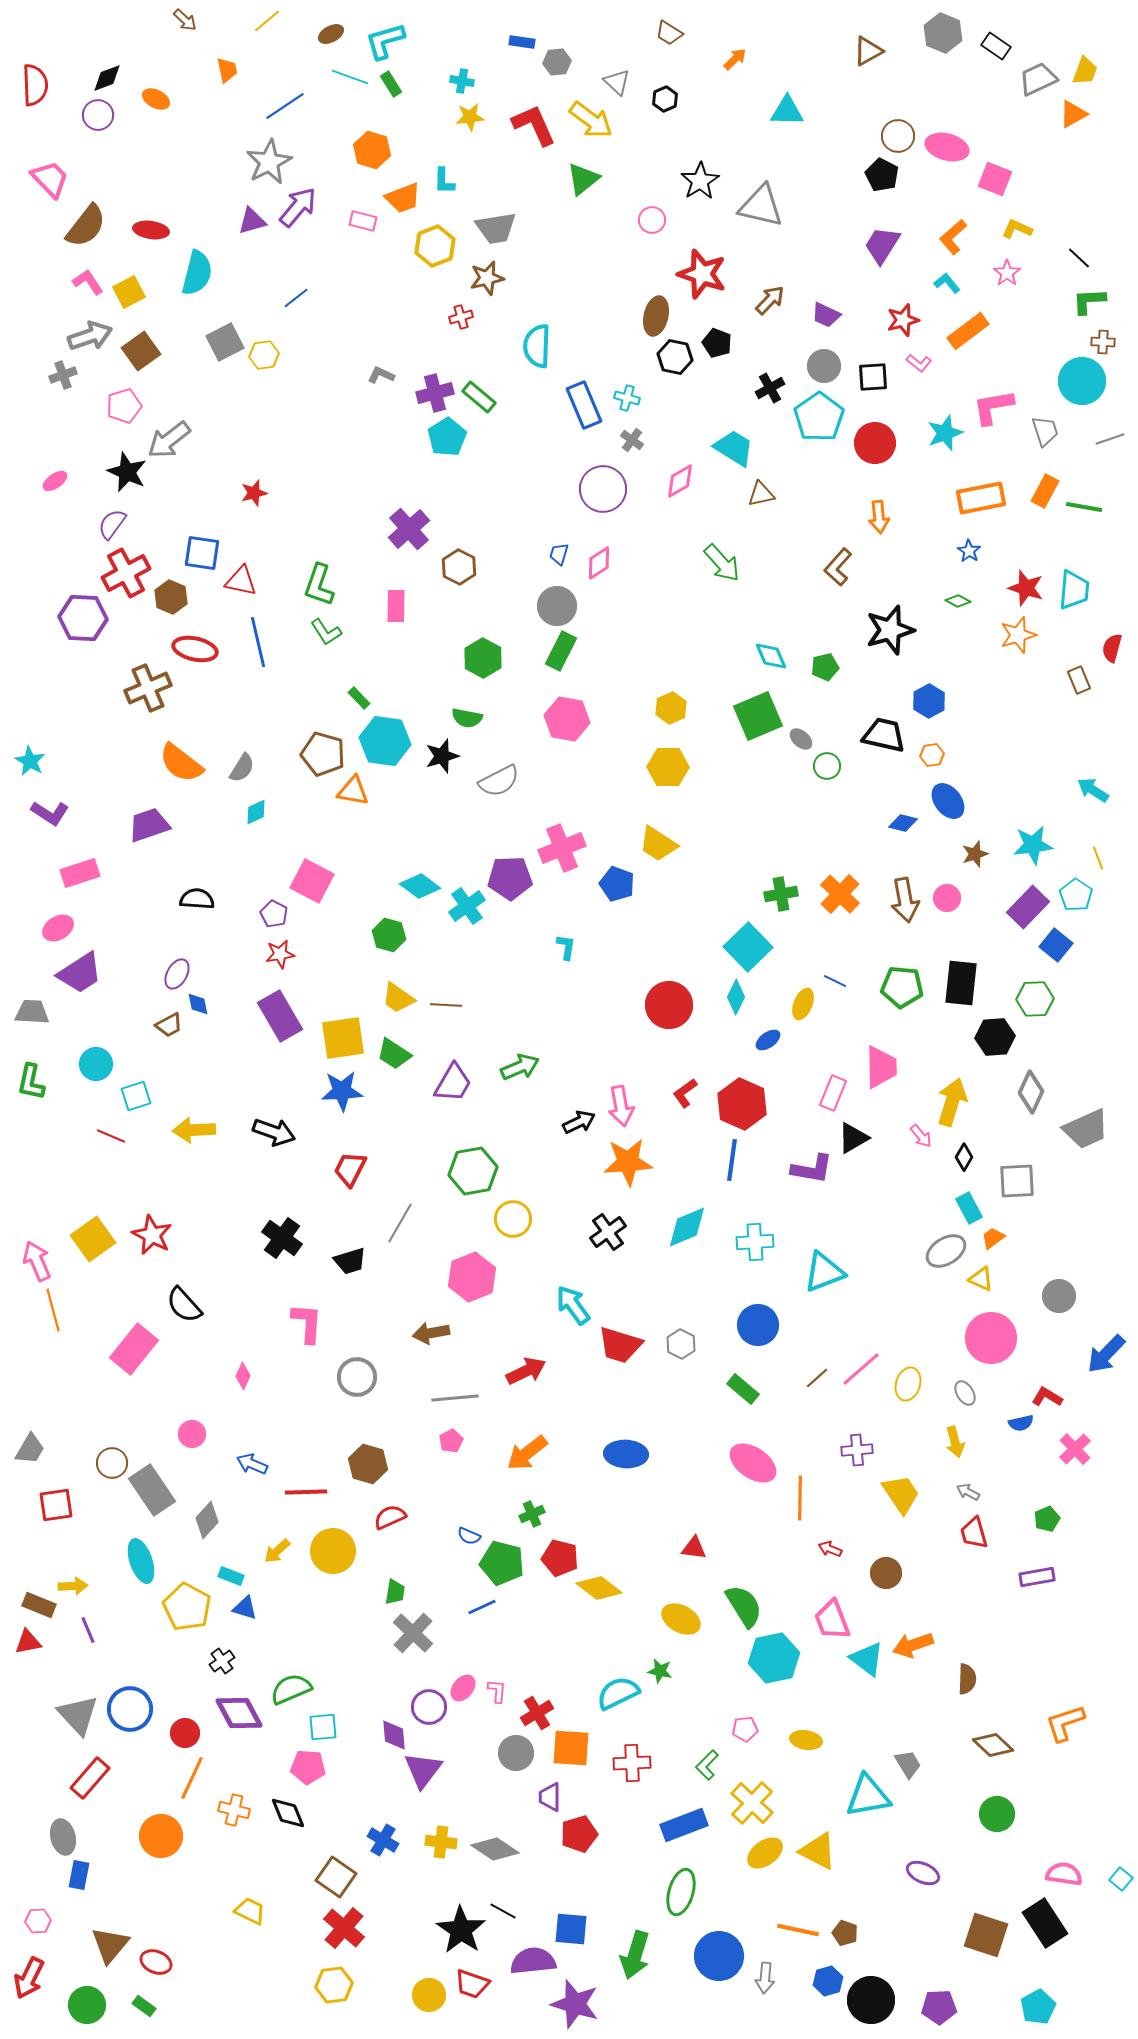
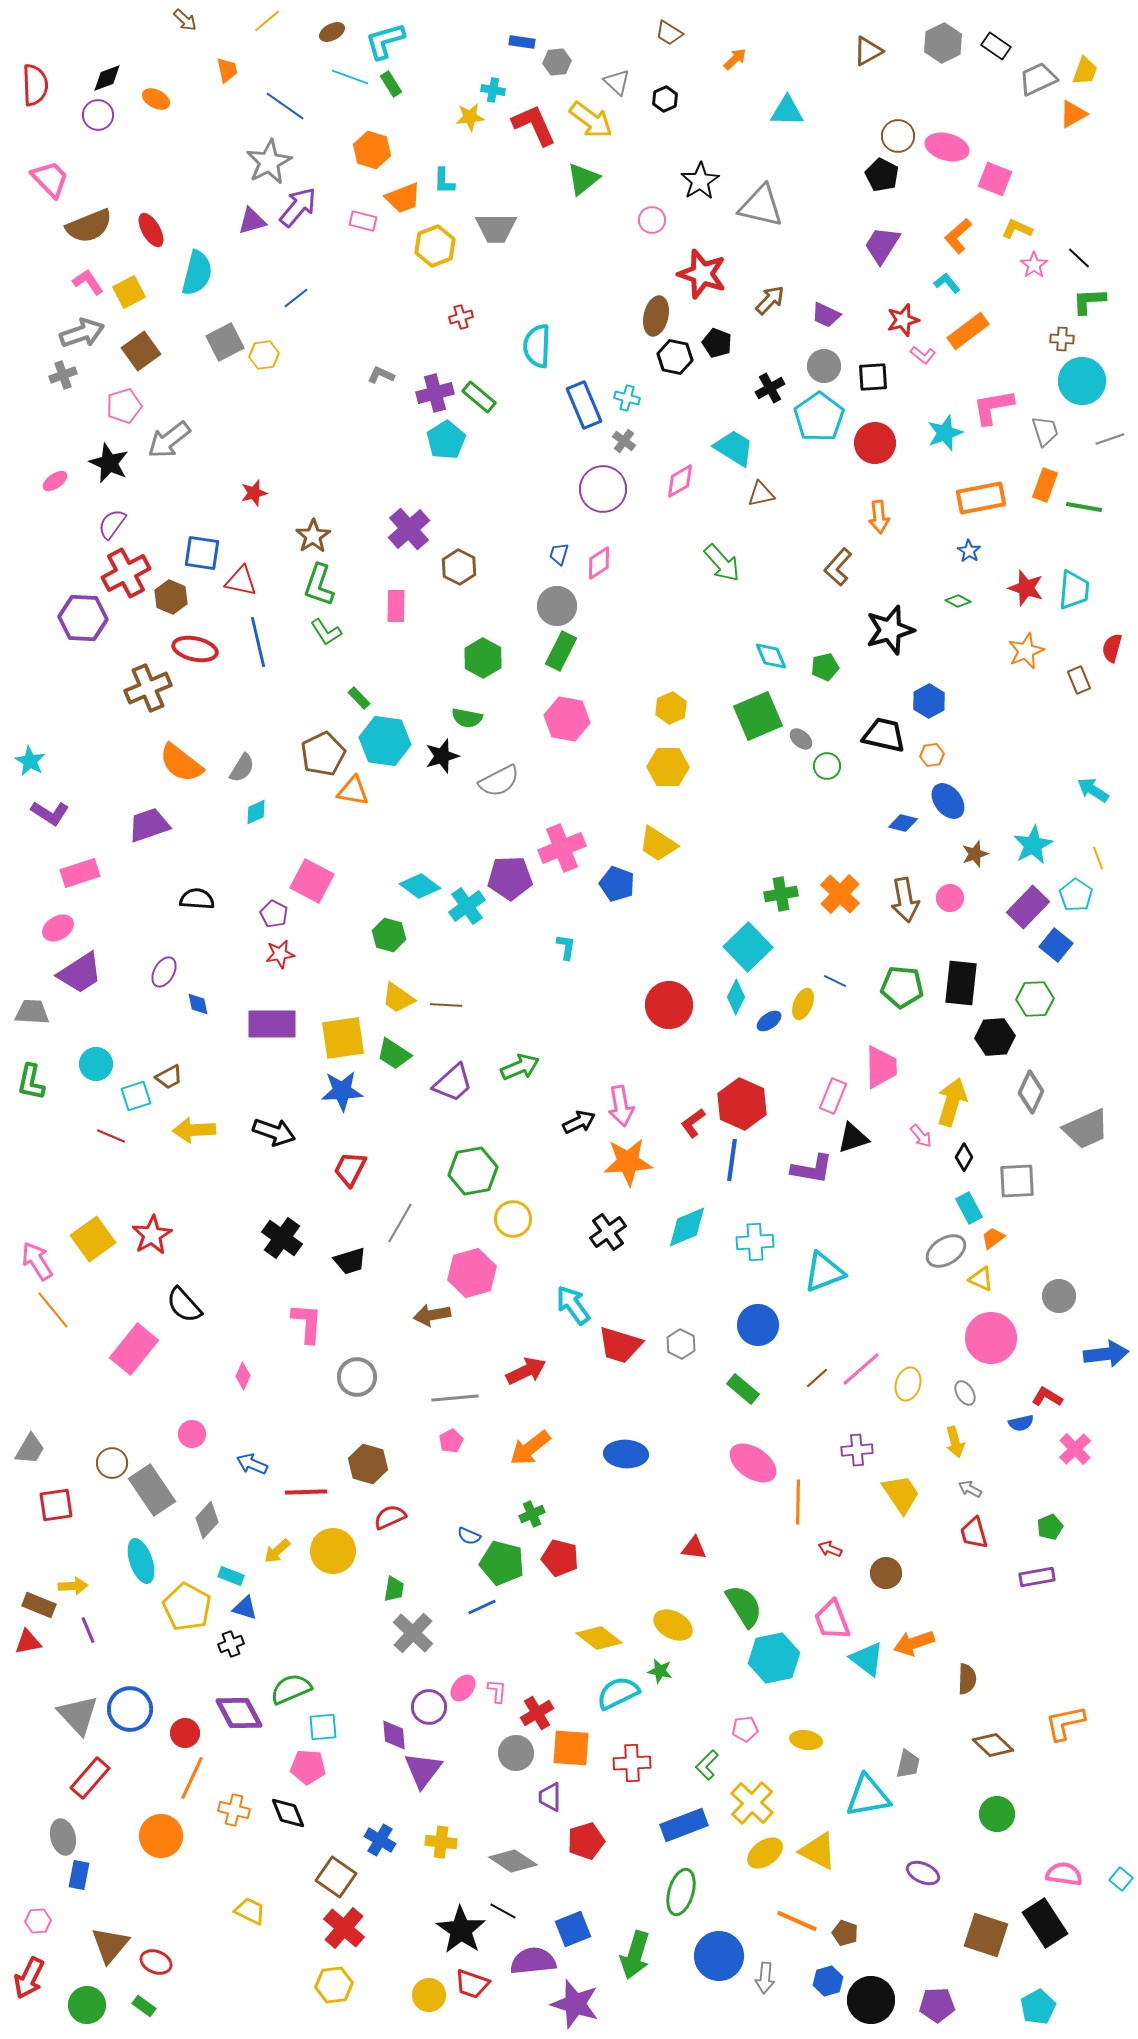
gray hexagon at (943, 33): moved 10 px down; rotated 12 degrees clockwise
brown ellipse at (331, 34): moved 1 px right, 2 px up
cyan cross at (462, 81): moved 31 px right, 9 px down
blue line at (285, 106): rotated 69 degrees clockwise
brown semicircle at (86, 226): moved 3 px right; rotated 30 degrees clockwise
gray trapezoid at (496, 228): rotated 9 degrees clockwise
red ellipse at (151, 230): rotated 52 degrees clockwise
orange L-shape at (953, 237): moved 5 px right, 1 px up
pink star at (1007, 273): moved 27 px right, 8 px up
brown star at (487, 278): moved 174 px left, 258 px down; rotated 20 degrees counterclockwise
gray arrow at (90, 336): moved 8 px left, 3 px up
brown cross at (1103, 342): moved 41 px left, 3 px up
pink L-shape at (919, 363): moved 4 px right, 8 px up
cyan pentagon at (447, 437): moved 1 px left, 3 px down
gray cross at (632, 440): moved 8 px left, 1 px down
black star at (127, 472): moved 18 px left, 9 px up
orange rectangle at (1045, 491): moved 6 px up; rotated 8 degrees counterclockwise
orange star at (1018, 635): moved 8 px right, 16 px down; rotated 6 degrees counterclockwise
brown pentagon at (323, 754): rotated 30 degrees clockwise
cyan star at (1033, 845): rotated 21 degrees counterclockwise
pink circle at (947, 898): moved 3 px right
purple ellipse at (177, 974): moved 13 px left, 2 px up
purple rectangle at (280, 1016): moved 8 px left, 8 px down; rotated 60 degrees counterclockwise
brown trapezoid at (169, 1025): moved 52 px down
blue ellipse at (768, 1040): moved 1 px right, 19 px up
purple trapezoid at (453, 1083): rotated 18 degrees clockwise
red L-shape at (685, 1093): moved 8 px right, 30 px down
pink rectangle at (833, 1093): moved 3 px down
black triangle at (853, 1138): rotated 12 degrees clockwise
red star at (152, 1235): rotated 15 degrees clockwise
pink arrow at (37, 1261): rotated 9 degrees counterclockwise
pink hexagon at (472, 1277): moved 4 px up; rotated 6 degrees clockwise
orange line at (53, 1310): rotated 24 degrees counterclockwise
brown arrow at (431, 1333): moved 1 px right, 18 px up
blue arrow at (1106, 1354): rotated 141 degrees counterclockwise
orange arrow at (527, 1453): moved 3 px right, 5 px up
gray arrow at (968, 1492): moved 2 px right, 3 px up
orange line at (800, 1498): moved 2 px left, 4 px down
green pentagon at (1047, 1519): moved 3 px right, 8 px down
yellow diamond at (599, 1588): moved 50 px down
green trapezoid at (395, 1592): moved 1 px left, 3 px up
yellow ellipse at (681, 1619): moved 8 px left, 6 px down
orange arrow at (913, 1645): moved 1 px right, 2 px up
black cross at (222, 1661): moved 9 px right, 17 px up; rotated 15 degrees clockwise
orange L-shape at (1065, 1723): rotated 6 degrees clockwise
gray trapezoid at (908, 1764): rotated 44 degrees clockwise
red pentagon at (579, 1834): moved 7 px right, 7 px down
blue cross at (383, 1840): moved 3 px left
gray diamond at (495, 1849): moved 18 px right, 12 px down
blue square at (571, 1929): moved 2 px right; rotated 27 degrees counterclockwise
orange line at (798, 1930): moved 1 px left, 9 px up; rotated 12 degrees clockwise
purple pentagon at (939, 2007): moved 2 px left, 2 px up
